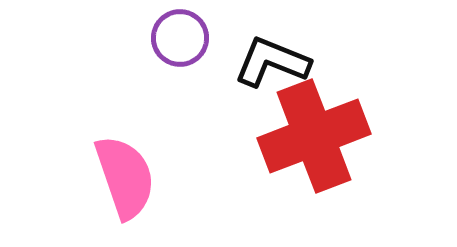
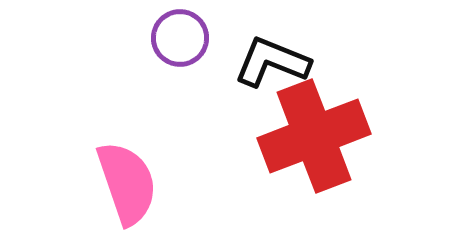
pink semicircle: moved 2 px right, 6 px down
